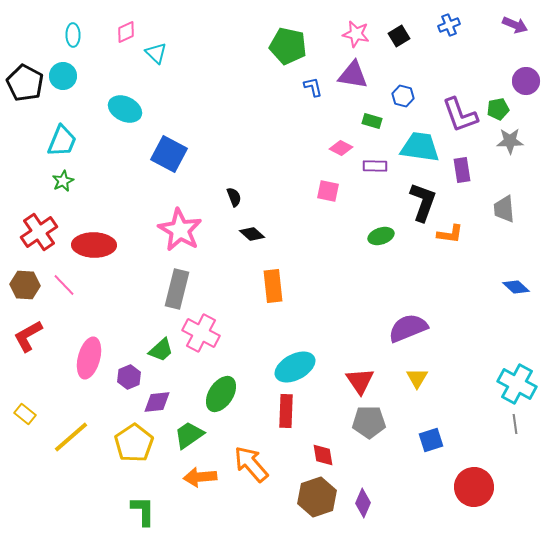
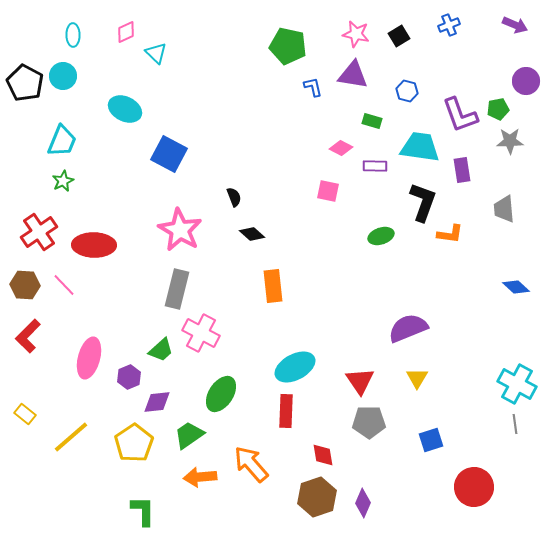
blue hexagon at (403, 96): moved 4 px right, 5 px up
red L-shape at (28, 336): rotated 16 degrees counterclockwise
